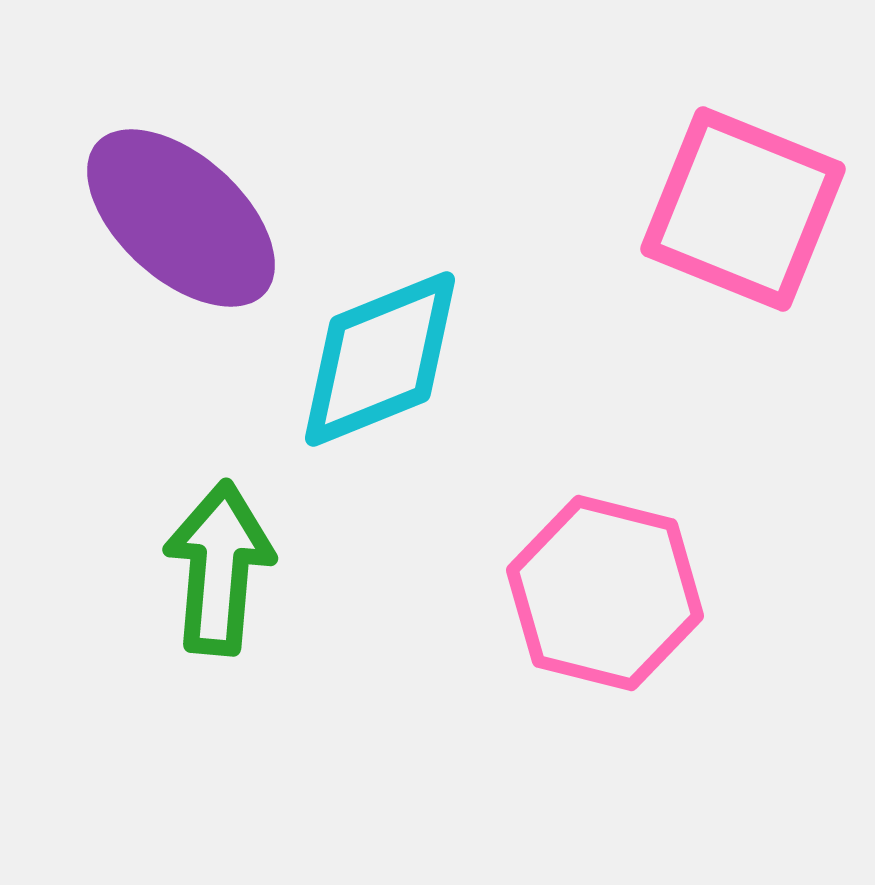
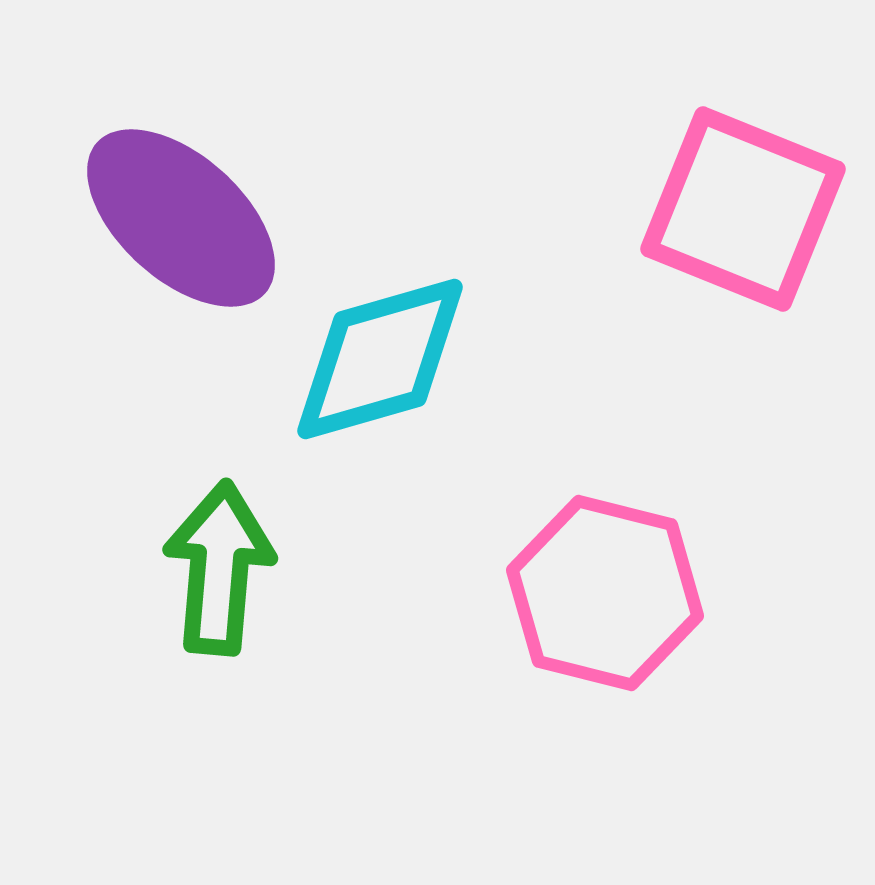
cyan diamond: rotated 6 degrees clockwise
